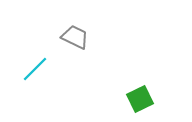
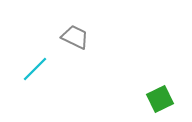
green square: moved 20 px right
